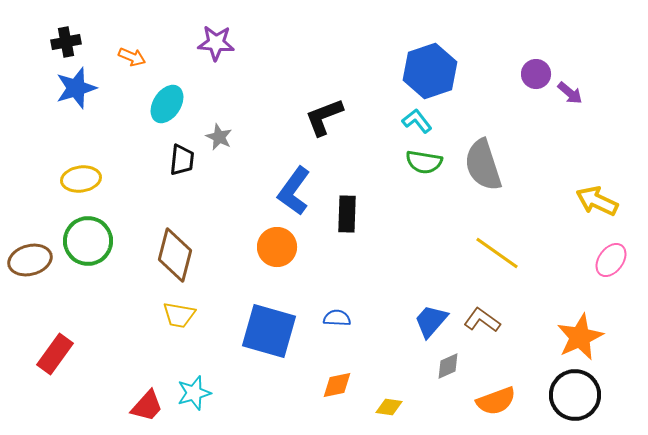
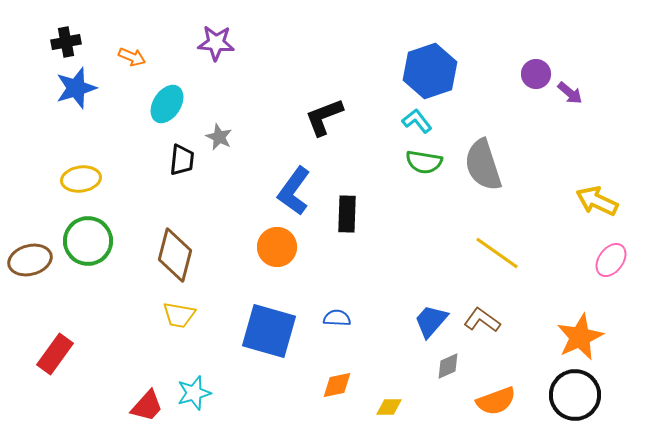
yellow diamond: rotated 8 degrees counterclockwise
